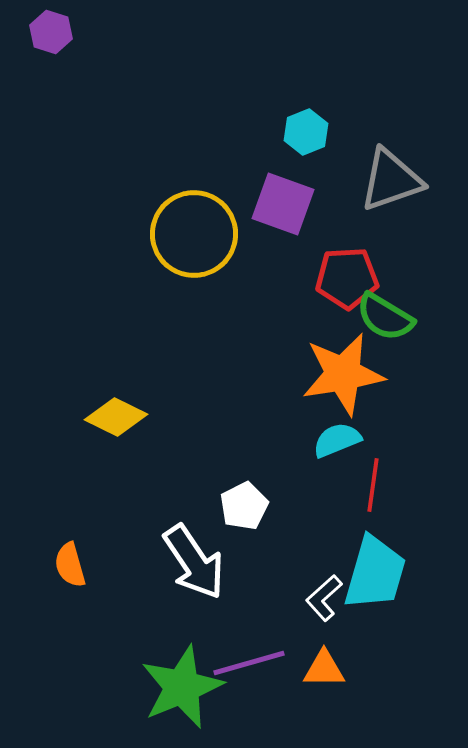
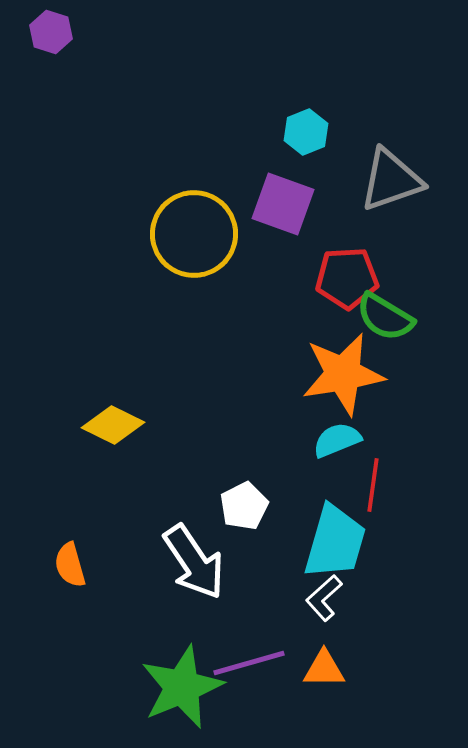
yellow diamond: moved 3 px left, 8 px down
cyan trapezoid: moved 40 px left, 31 px up
